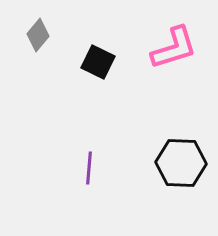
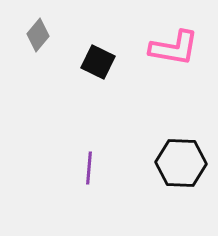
pink L-shape: rotated 27 degrees clockwise
